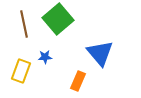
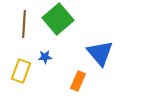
brown line: rotated 16 degrees clockwise
